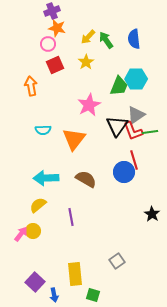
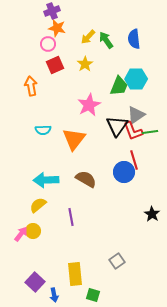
yellow star: moved 1 px left, 2 px down
cyan arrow: moved 2 px down
